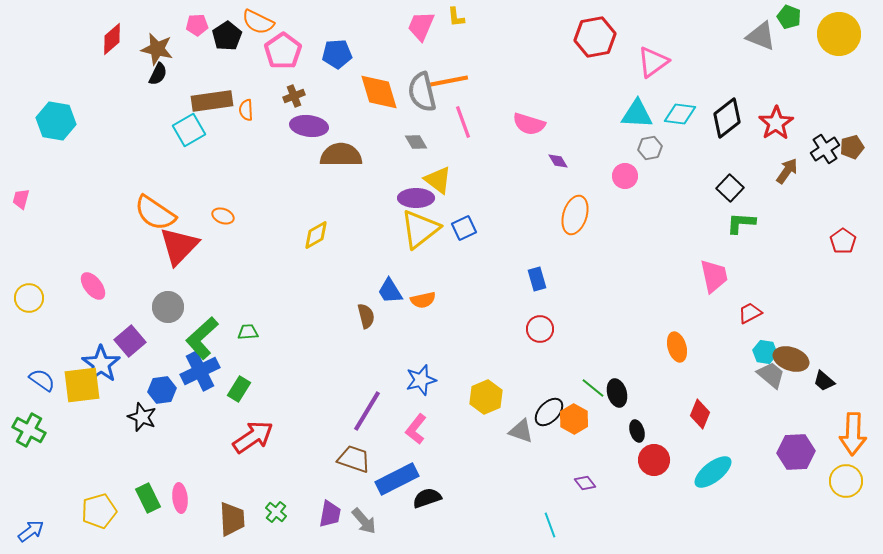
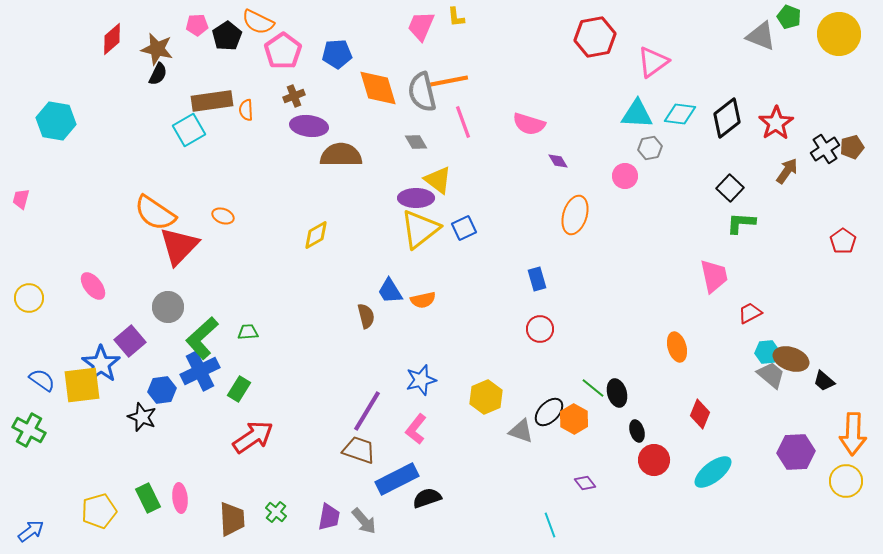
orange diamond at (379, 92): moved 1 px left, 4 px up
cyan hexagon at (765, 352): moved 2 px right; rotated 15 degrees counterclockwise
brown trapezoid at (354, 459): moved 5 px right, 9 px up
purple trapezoid at (330, 514): moved 1 px left, 3 px down
